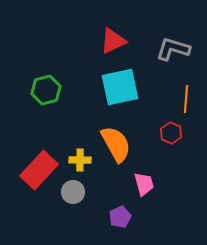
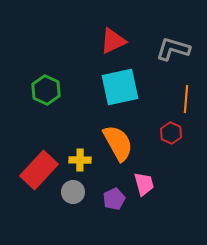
green hexagon: rotated 20 degrees counterclockwise
orange semicircle: moved 2 px right, 1 px up
purple pentagon: moved 6 px left, 18 px up
